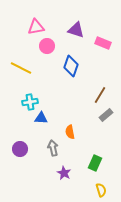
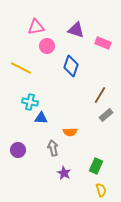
cyan cross: rotated 21 degrees clockwise
orange semicircle: rotated 80 degrees counterclockwise
purple circle: moved 2 px left, 1 px down
green rectangle: moved 1 px right, 3 px down
